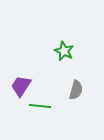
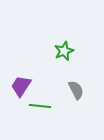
green star: rotated 24 degrees clockwise
gray semicircle: rotated 42 degrees counterclockwise
